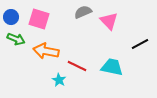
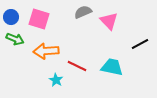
green arrow: moved 1 px left
orange arrow: rotated 15 degrees counterclockwise
cyan star: moved 3 px left
